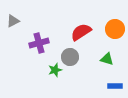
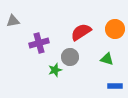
gray triangle: rotated 16 degrees clockwise
